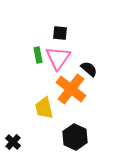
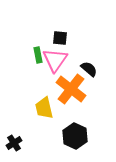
black square: moved 5 px down
pink triangle: moved 3 px left, 2 px down
black hexagon: moved 1 px up
black cross: moved 1 px right, 1 px down; rotated 14 degrees clockwise
